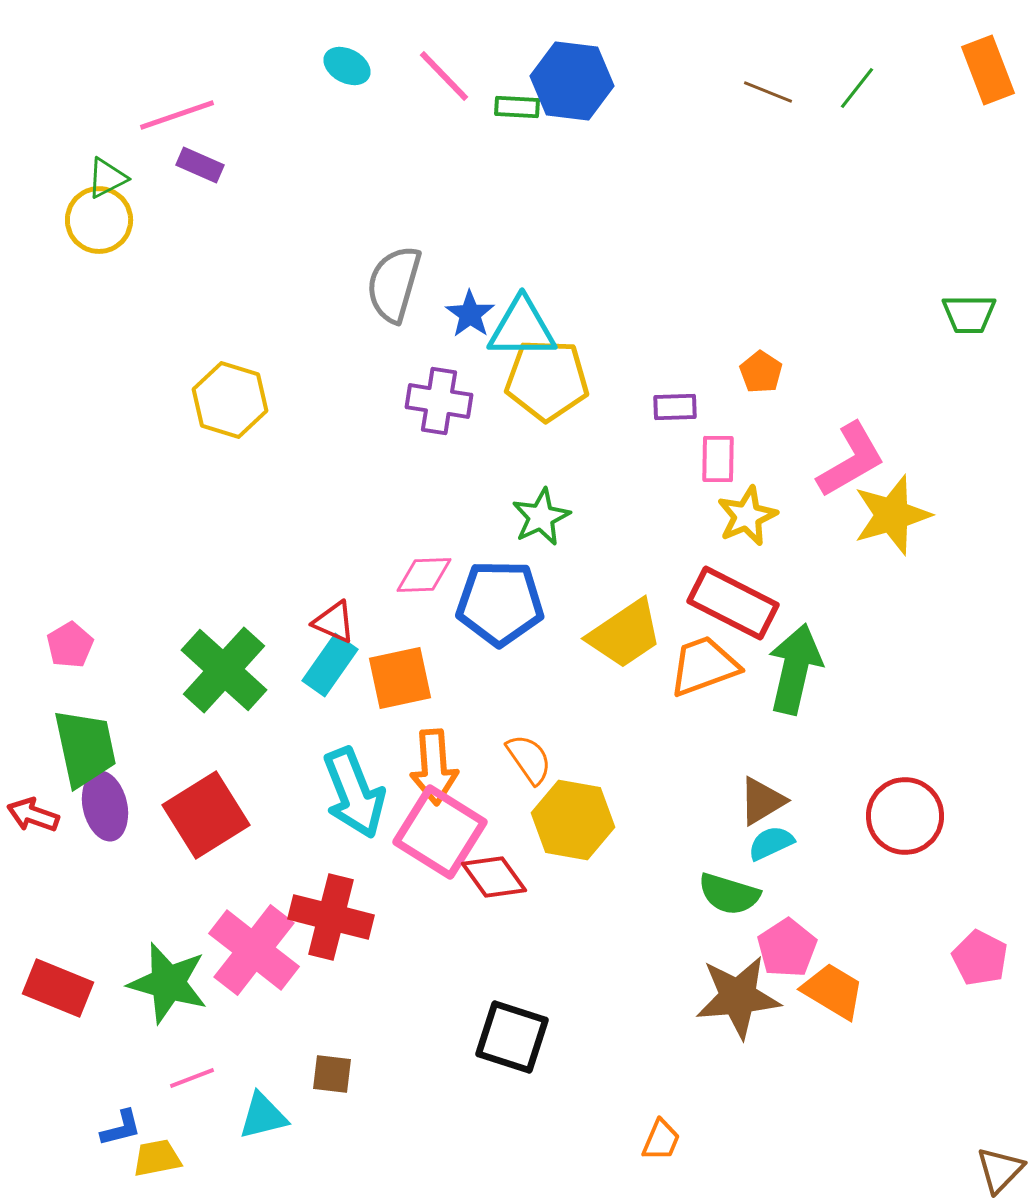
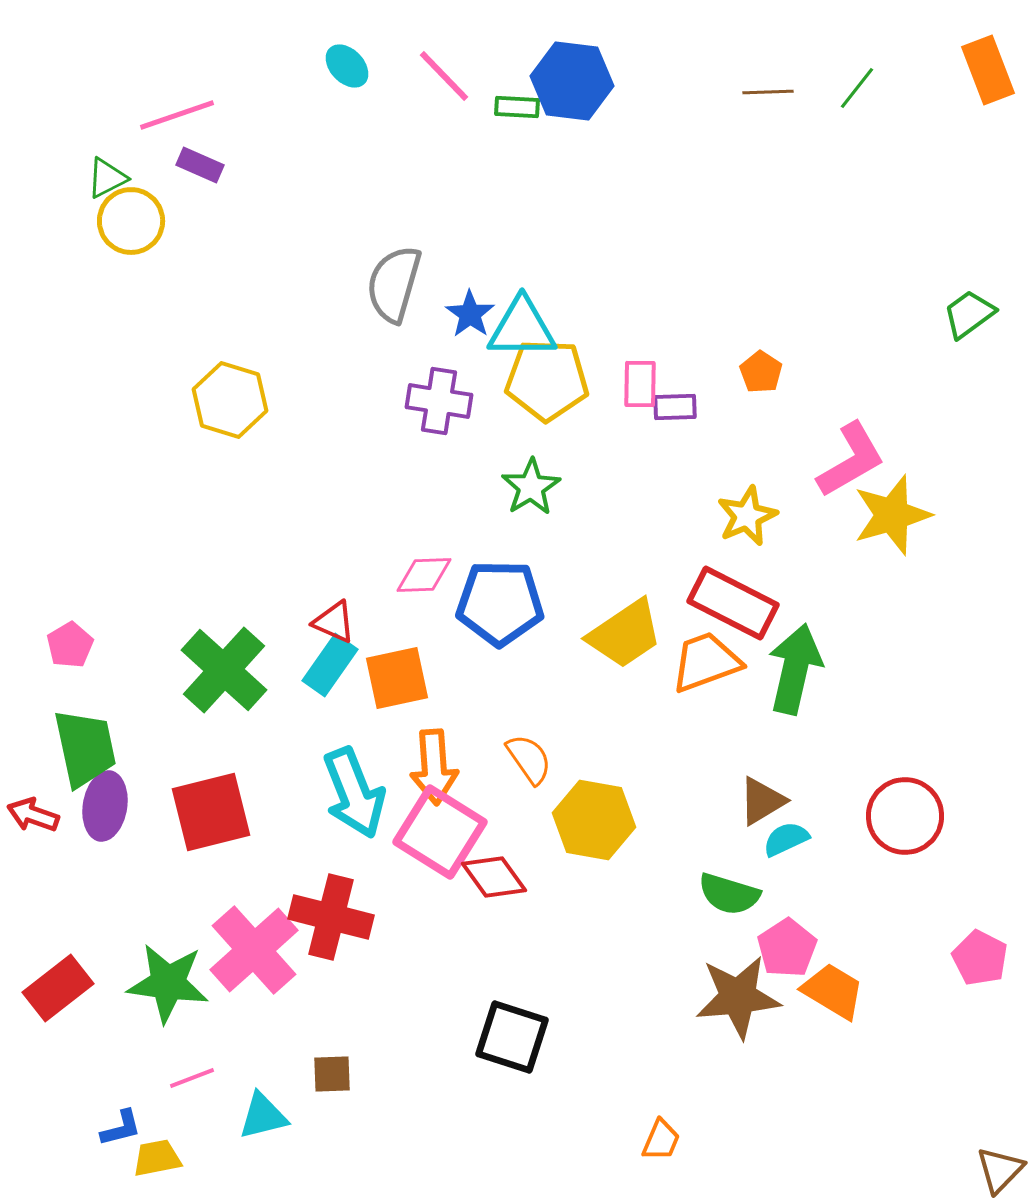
cyan ellipse at (347, 66): rotated 18 degrees clockwise
brown line at (768, 92): rotated 24 degrees counterclockwise
yellow circle at (99, 220): moved 32 px right, 1 px down
green trapezoid at (969, 314): rotated 144 degrees clockwise
pink rectangle at (718, 459): moved 78 px left, 75 px up
green star at (541, 517): moved 10 px left, 30 px up; rotated 6 degrees counterclockwise
orange trapezoid at (704, 666): moved 2 px right, 4 px up
orange square at (400, 678): moved 3 px left
purple ellipse at (105, 806): rotated 22 degrees clockwise
red square at (206, 815): moved 5 px right, 3 px up; rotated 18 degrees clockwise
yellow hexagon at (573, 820): moved 21 px right
cyan semicircle at (771, 843): moved 15 px right, 4 px up
pink cross at (254, 950): rotated 10 degrees clockwise
green star at (168, 983): rotated 8 degrees counterclockwise
red rectangle at (58, 988): rotated 60 degrees counterclockwise
brown square at (332, 1074): rotated 9 degrees counterclockwise
